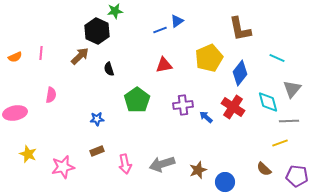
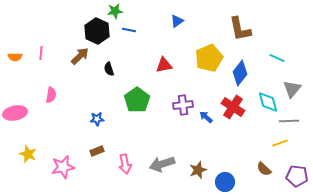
blue line: moved 31 px left; rotated 32 degrees clockwise
orange semicircle: rotated 24 degrees clockwise
